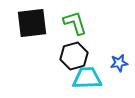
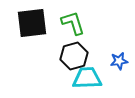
green L-shape: moved 2 px left
blue star: moved 2 px up
